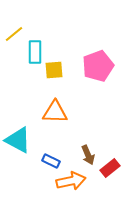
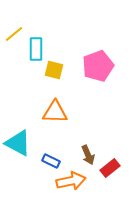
cyan rectangle: moved 1 px right, 3 px up
yellow square: rotated 18 degrees clockwise
cyan triangle: moved 3 px down
